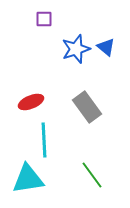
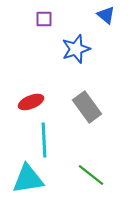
blue triangle: moved 32 px up
green line: moved 1 px left; rotated 16 degrees counterclockwise
